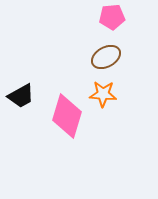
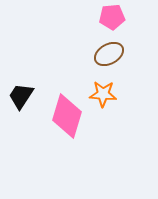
brown ellipse: moved 3 px right, 3 px up
black trapezoid: rotated 152 degrees clockwise
